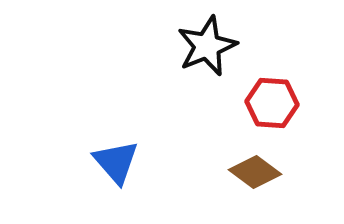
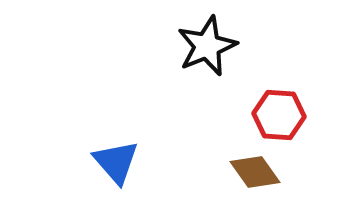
red hexagon: moved 7 px right, 12 px down
brown diamond: rotated 18 degrees clockwise
